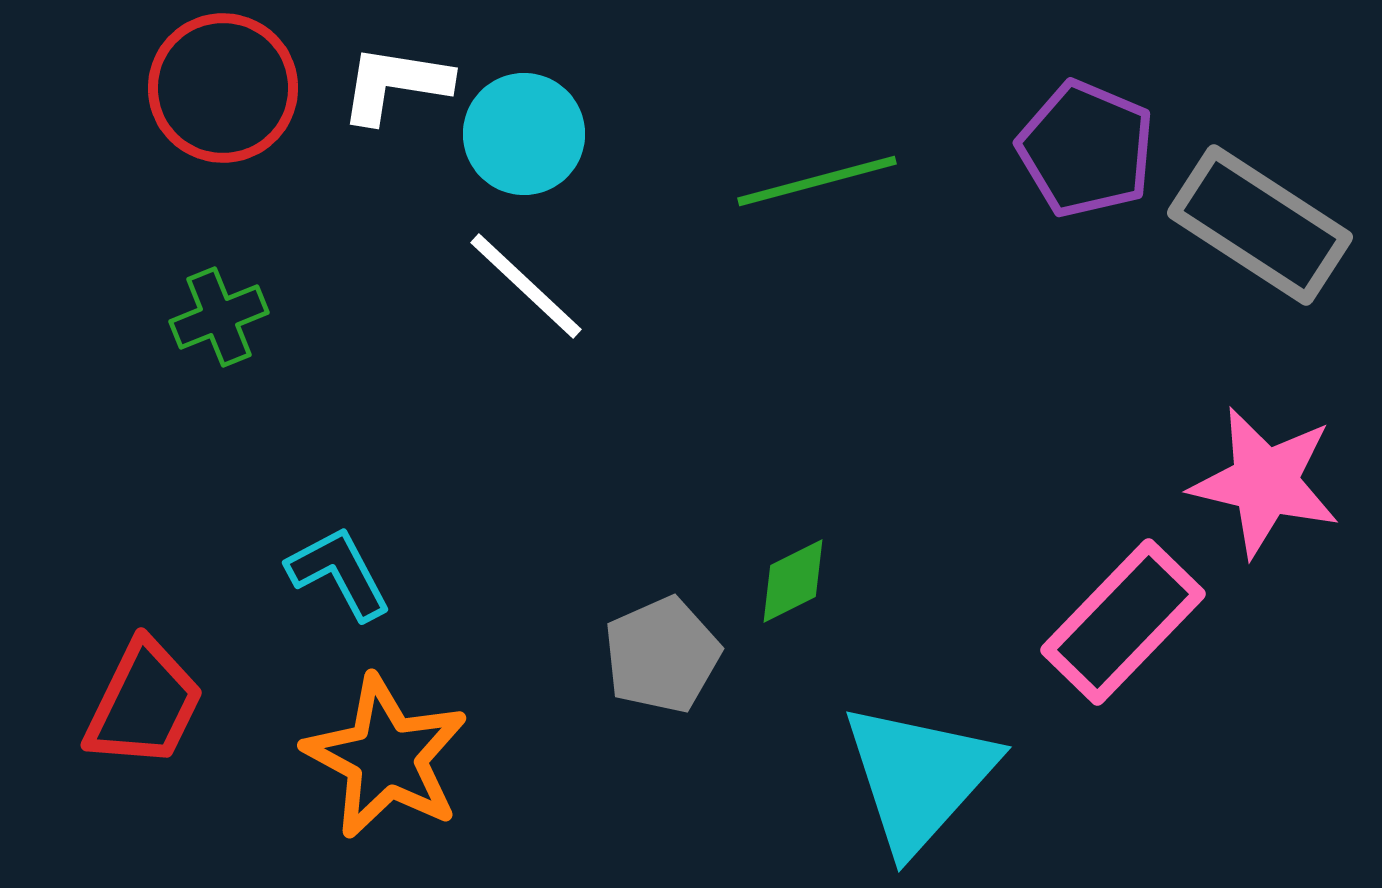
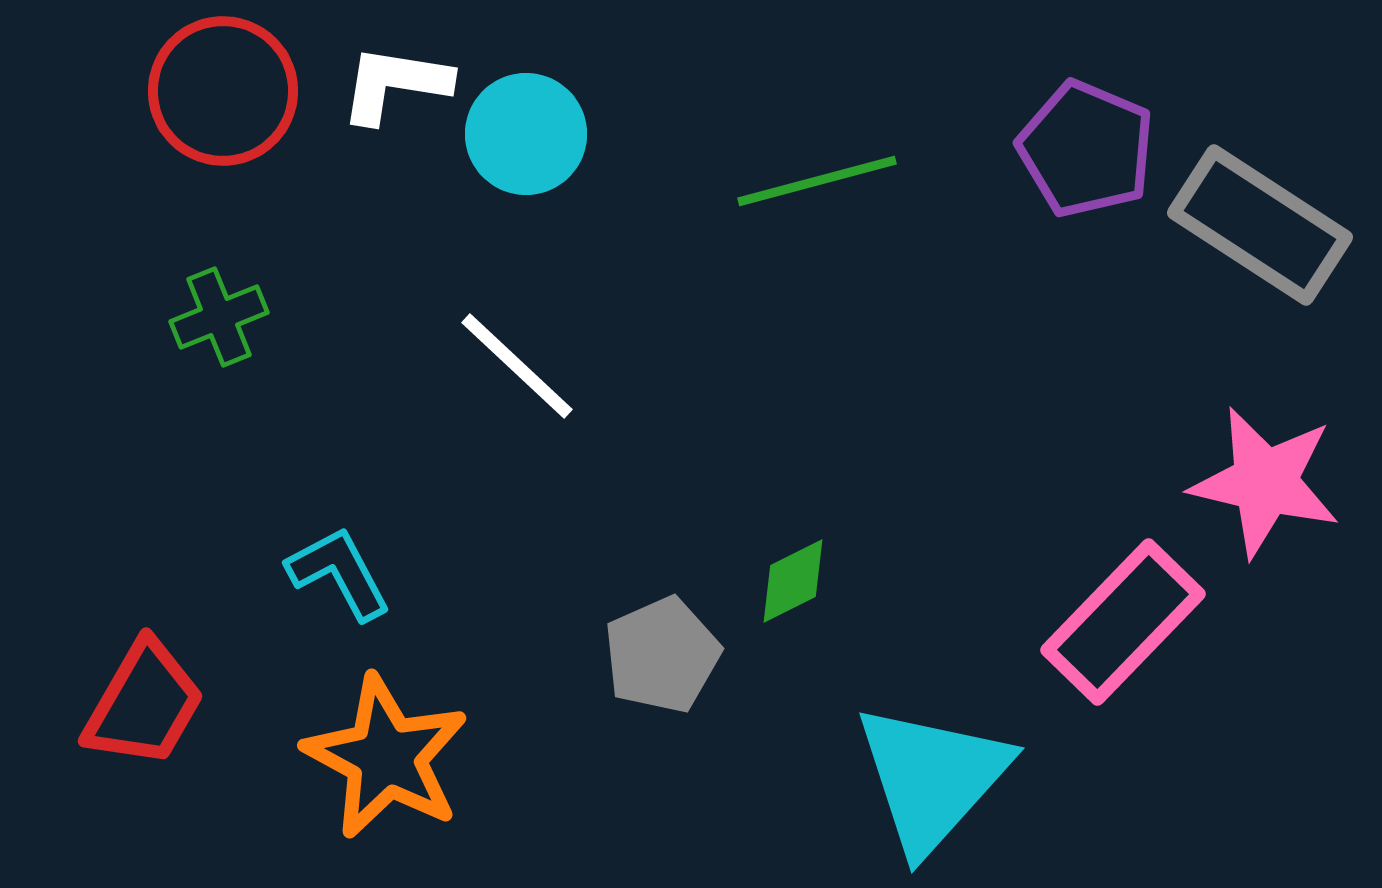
red circle: moved 3 px down
cyan circle: moved 2 px right
white line: moved 9 px left, 80 px down
red trapezoid: rotated 4 degrees clockwise
cyan triangle: moved 13 px right, 1 px down
